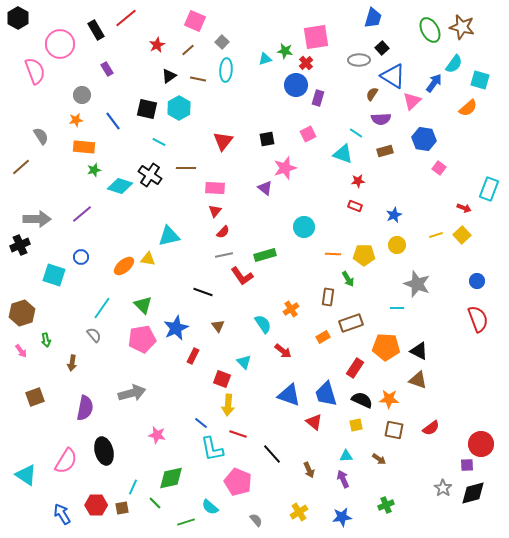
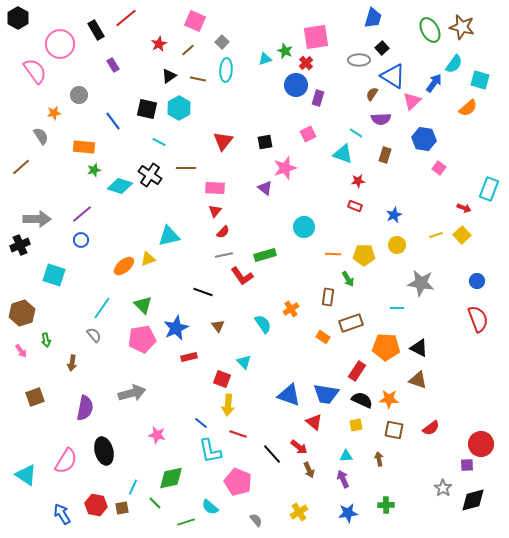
red star at (157, 45): moved 2 px right, 1 px up
green star at (285, 51): rotated 14 degrees clockwise
purple rectangle at (107, 69): moved 6 px right, 4 px up
pink semicircle at (35, 71): rotated 16 degrees counterclockwise
gray circle at (82, 95): moved 3 px left
orange star at (76, 120): moved 22 px left, 7 px up
black square at (267, 139): moved 2 px left, 3 px down
brown rectangle at (385, 151): moved 4 px down; rotated 56 degrees counterclockwise
blue circle at (81, 257): moved 17 px up
yellow triangle at (148, 259): rotated 28 degrees counterclockwise
gray star at (417, 284): moved 4 px right, 1 px up; rotated 12 degrees counterclockwise
orange rectangle at (323, 337): rotated 64 degrees clockwise
red arrow at (283, 351): moved 16 px right, 96 px down
black triangle at (419, 351): moved 3 px up
red rectangle at (193, 356): moved 4 px left, 1 px down; rotated 49 degrees clockwise
red rectangle at (355, 368): moved 2 px right, 3 px down
blue trapezoid at (326, 394): rotated 64 degrees counterclockwise
cyan L-shape at (212, 449): moved 2 px left, 2 px down
brown arrow at (379, 459): rotated 136 degrees counterclockwise
black diamond at (473, 493): moved 7 px down
red hexagon at (96, 505): rotated 10 degrees clockwise
green cross at (386, 505): rotated 21 degrees clockwise
blue star at (342, 517): moved 6 px right, 4 px up
